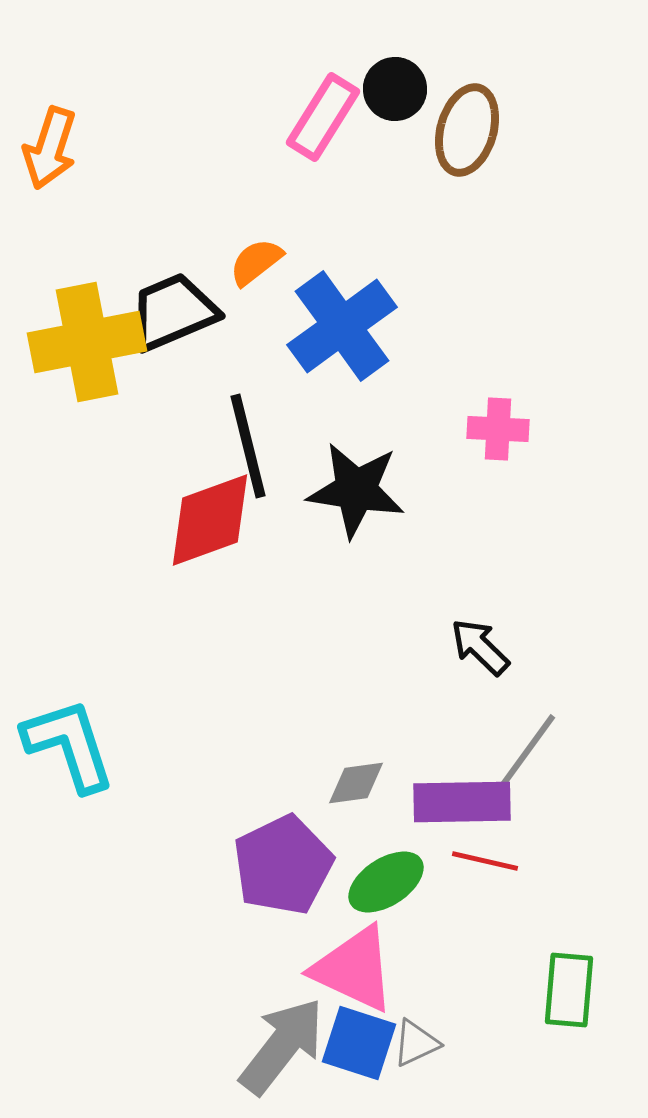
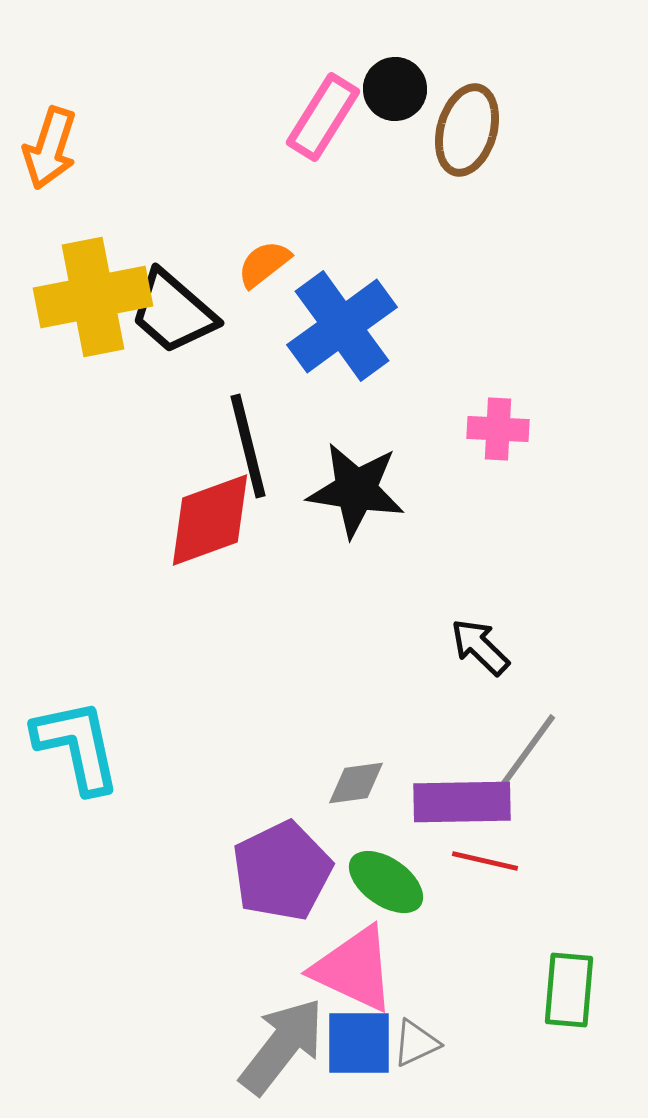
orange semicircle: moved 8 px right, 2 px down
black trapezoid: rotated 116 degrees counterclockwise
yellow cross: moved 6 px right, 45 px up
cyan L-shape: moved 8 px right, 1 px down; rotated 6 degrees clockwise
purple pentagon: moved 1 px left, 6 px down
green ellipse: rotated 68 degrees clockwise
blue square: rotated 18 degrees counterclockwise
